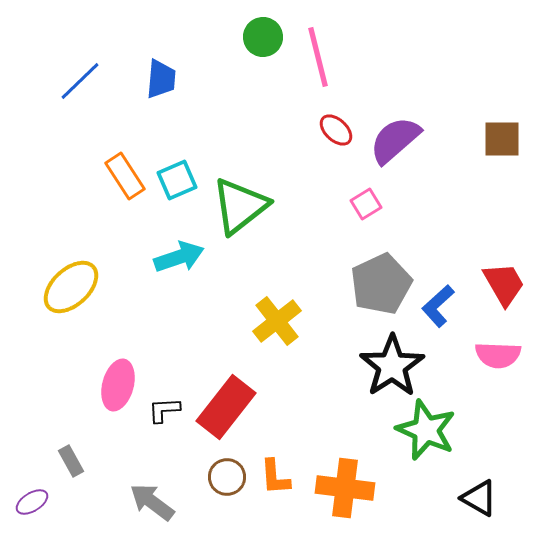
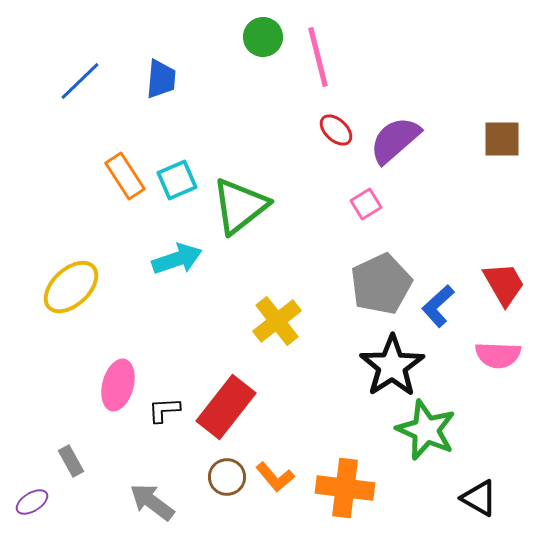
cyan arrow: moved 2 px left, 2 px down
orange L-shape: rotated 36 degrees counterclockwise
